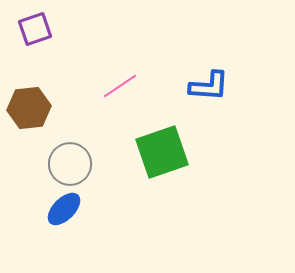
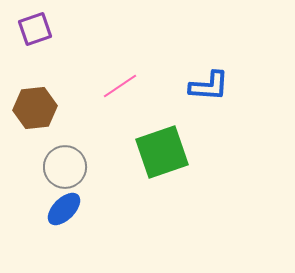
brown hexagon: moved 6 px right
gray circle: moved 5 px left, 3 px down
